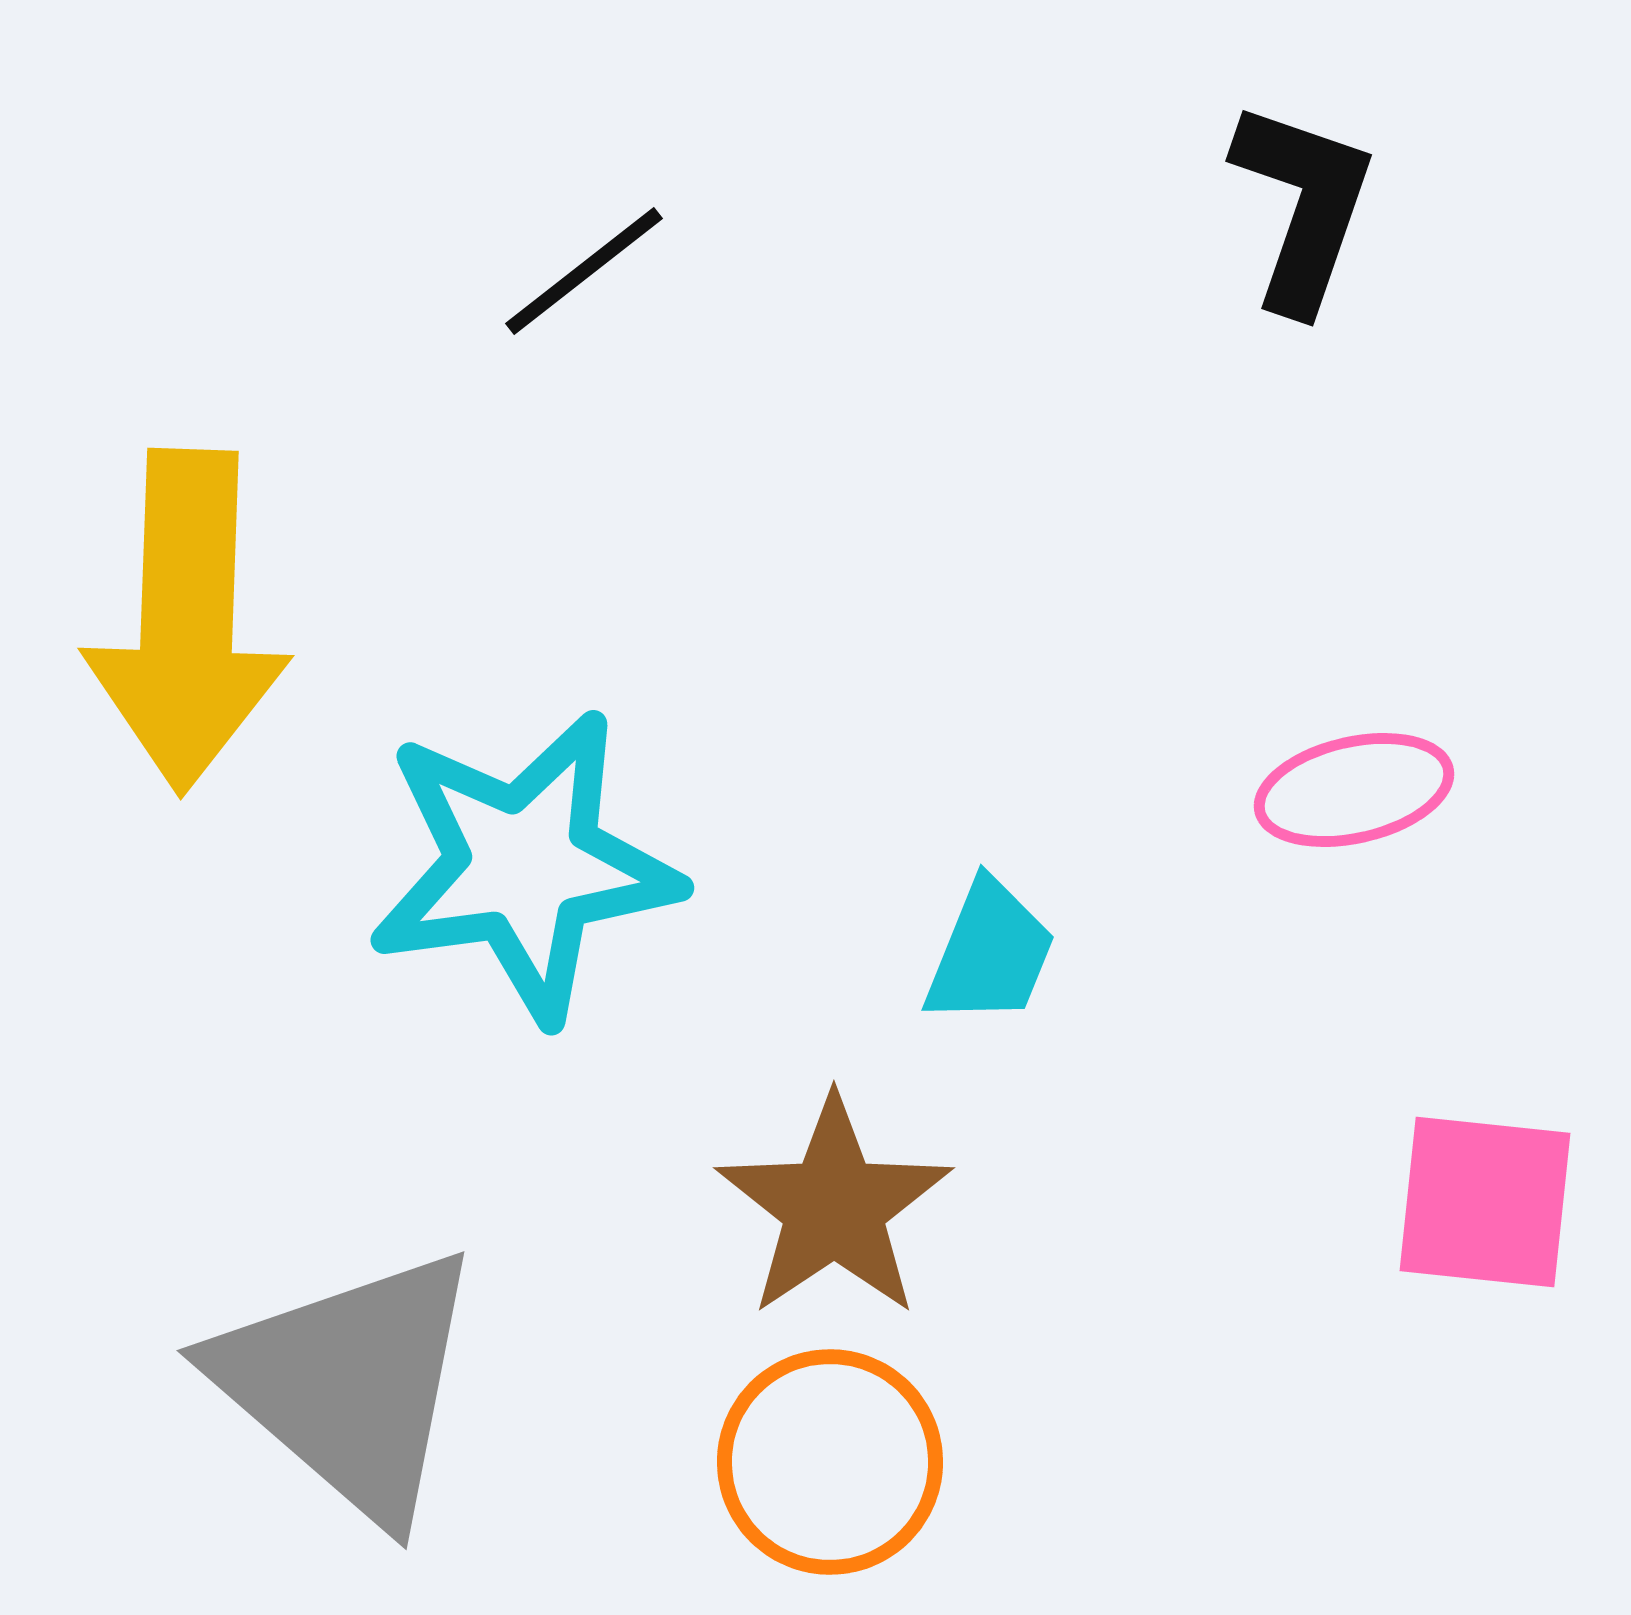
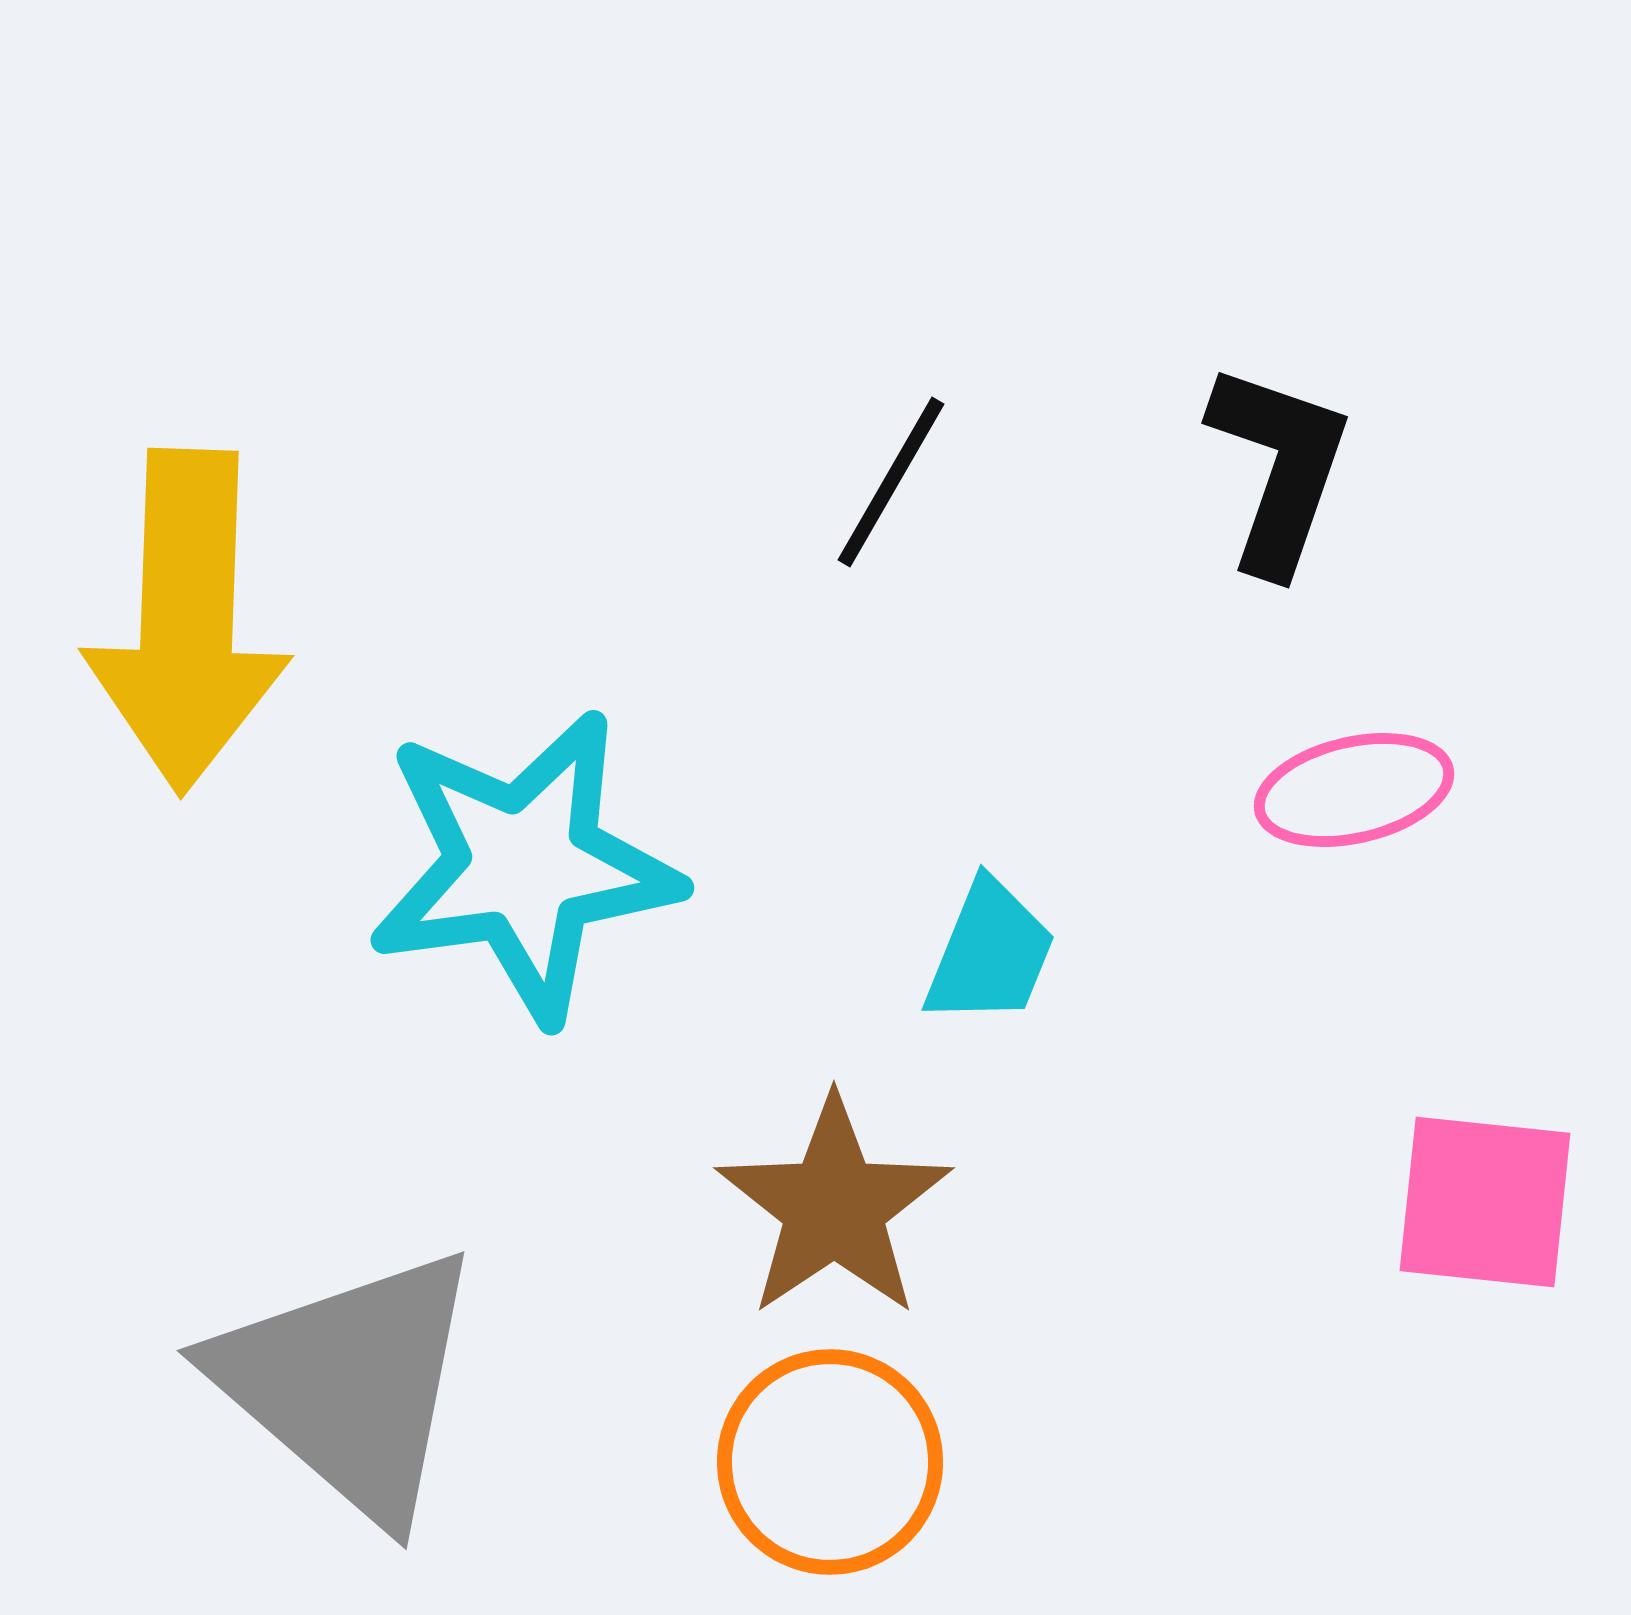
black L-shape: moved 24 px left, 262 px down
black line: moved 307 px right, 211 px down; rotated 22 degrees counterclockwise
